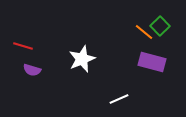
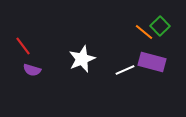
red line: rotated 36 degrees clockwise
white line: moved 6 px right, 29 px up
